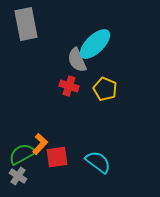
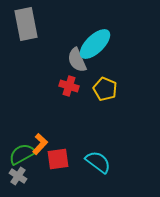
red square: moved 1 px right, 2 px down
